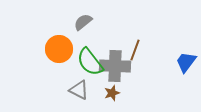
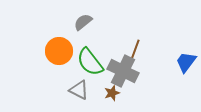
orange circle: moved 2 px down
gray cross: moved 8 px right, 5 px down; rotated 24 degrees clockwise
